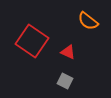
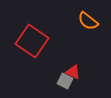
red triangle: moved 5 px right, 20 px down
